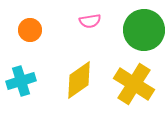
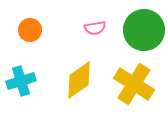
pink semicircle: moved 5 px right, 7 px down
